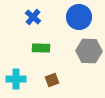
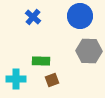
blue circle: moved 1 px right, 1 px up
green rectangle: moved 13 px down
